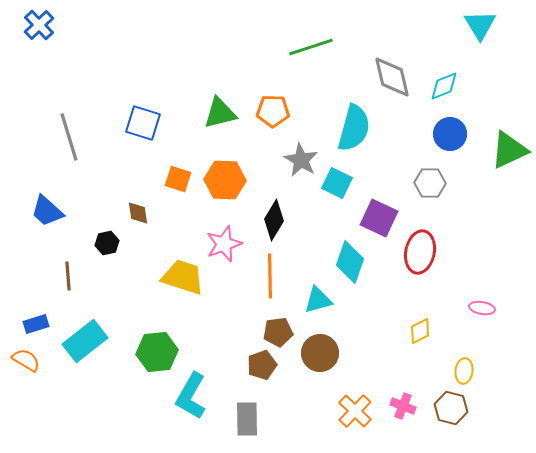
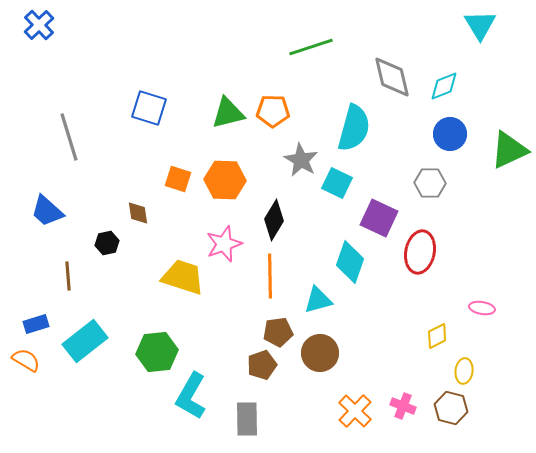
green triangle at (220, 113): moved 8 px right
blue square at (143, 123): moved 6 px right, 15 px up
yellow diamond at (420, 331): moved 17 px right, 5 px down
